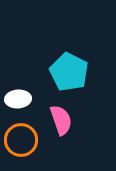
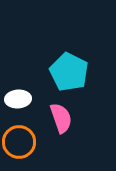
pink semicircle: moved 2 px up
orange circle: moved 2 px left, 2 px down
